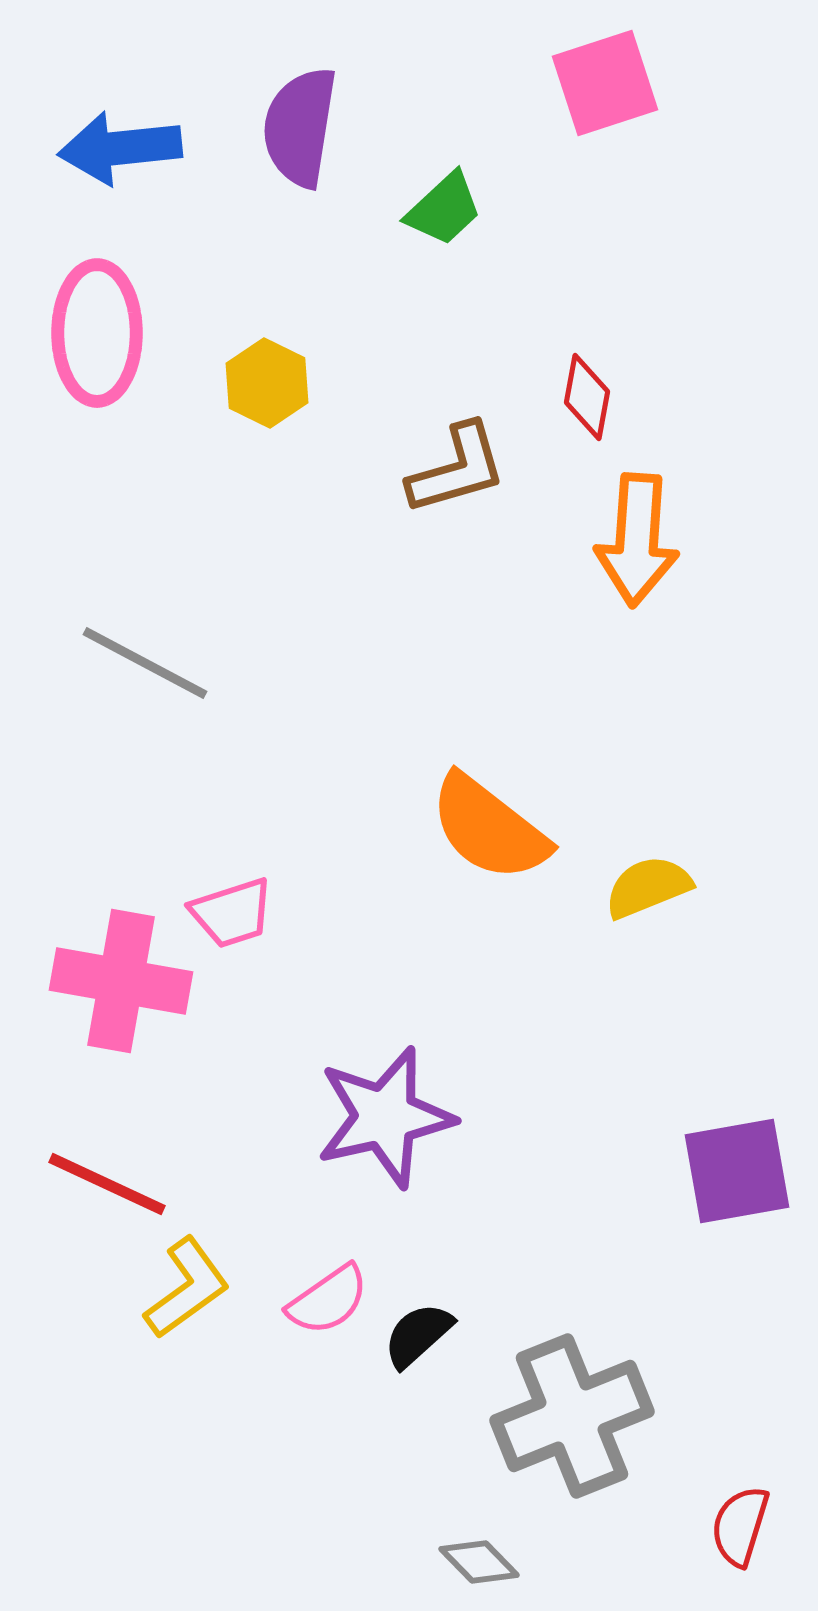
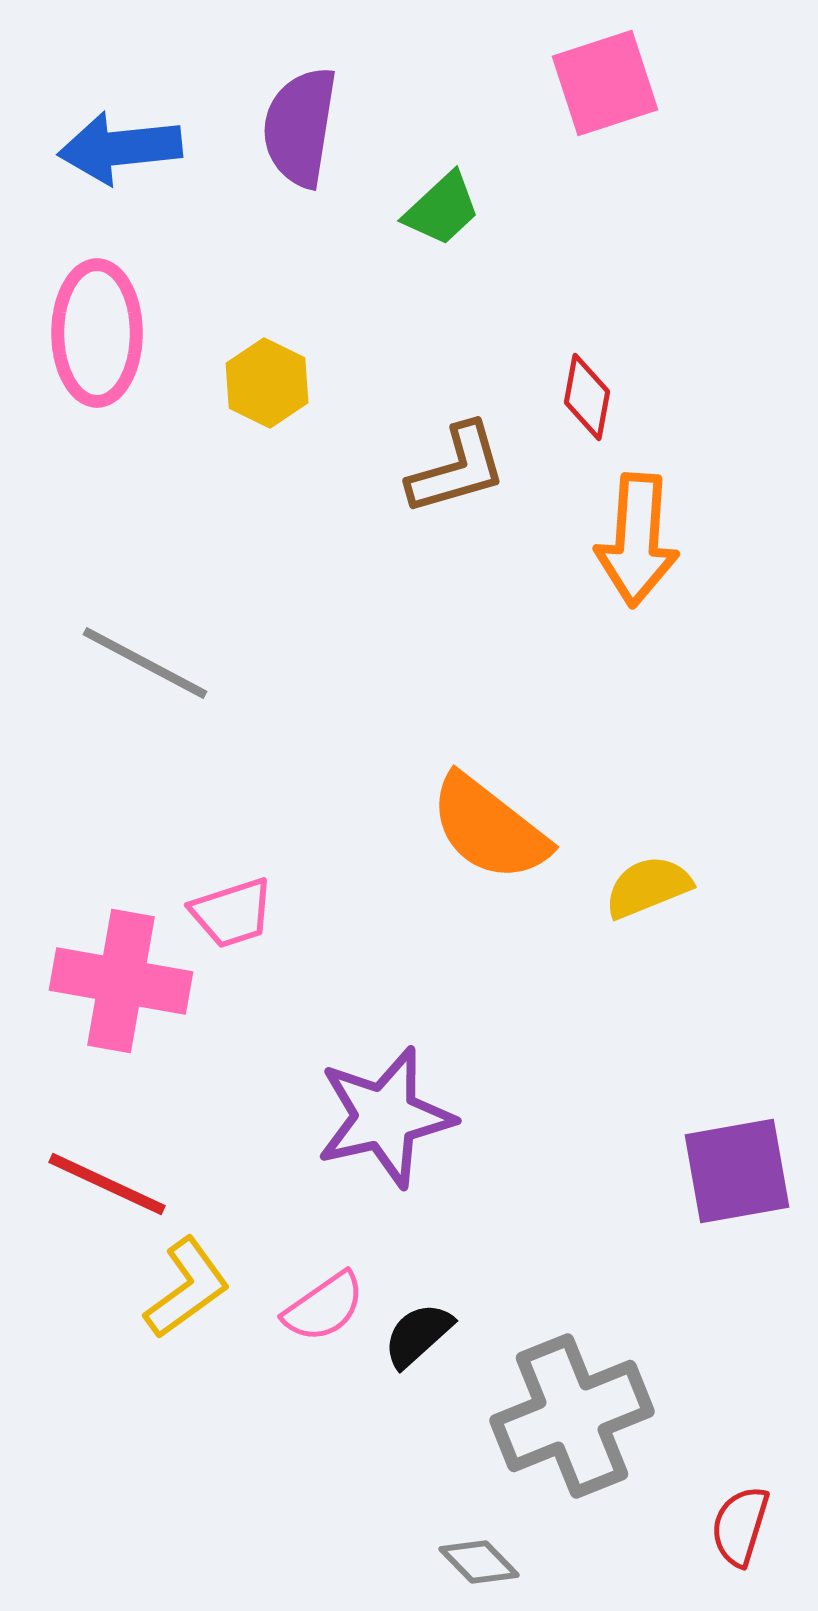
green trapezoid: moved 2 px left
pink semicircle: moved 4 px left, 7 px down
